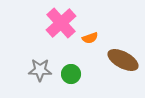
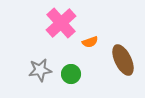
orange semicircle: moved 4 px down
brown ellipse: rotated 36 degrees clockwise
gray star: rotated 10 degrees counterclockwise
